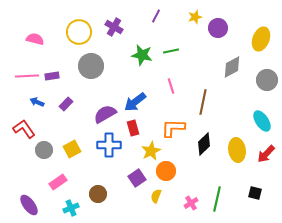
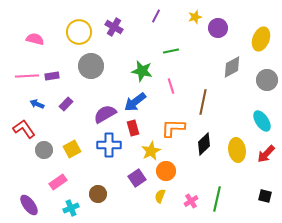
green star at (142, 55): moved 16 px down
blue arrow at (37, 102): moved 2 px down
black square at (255, 193): moved 10 px right, 3 px down
yellow semicircle at (156, 196): moved 4 px right
pink cross at (191, 203): moved 2 px up
